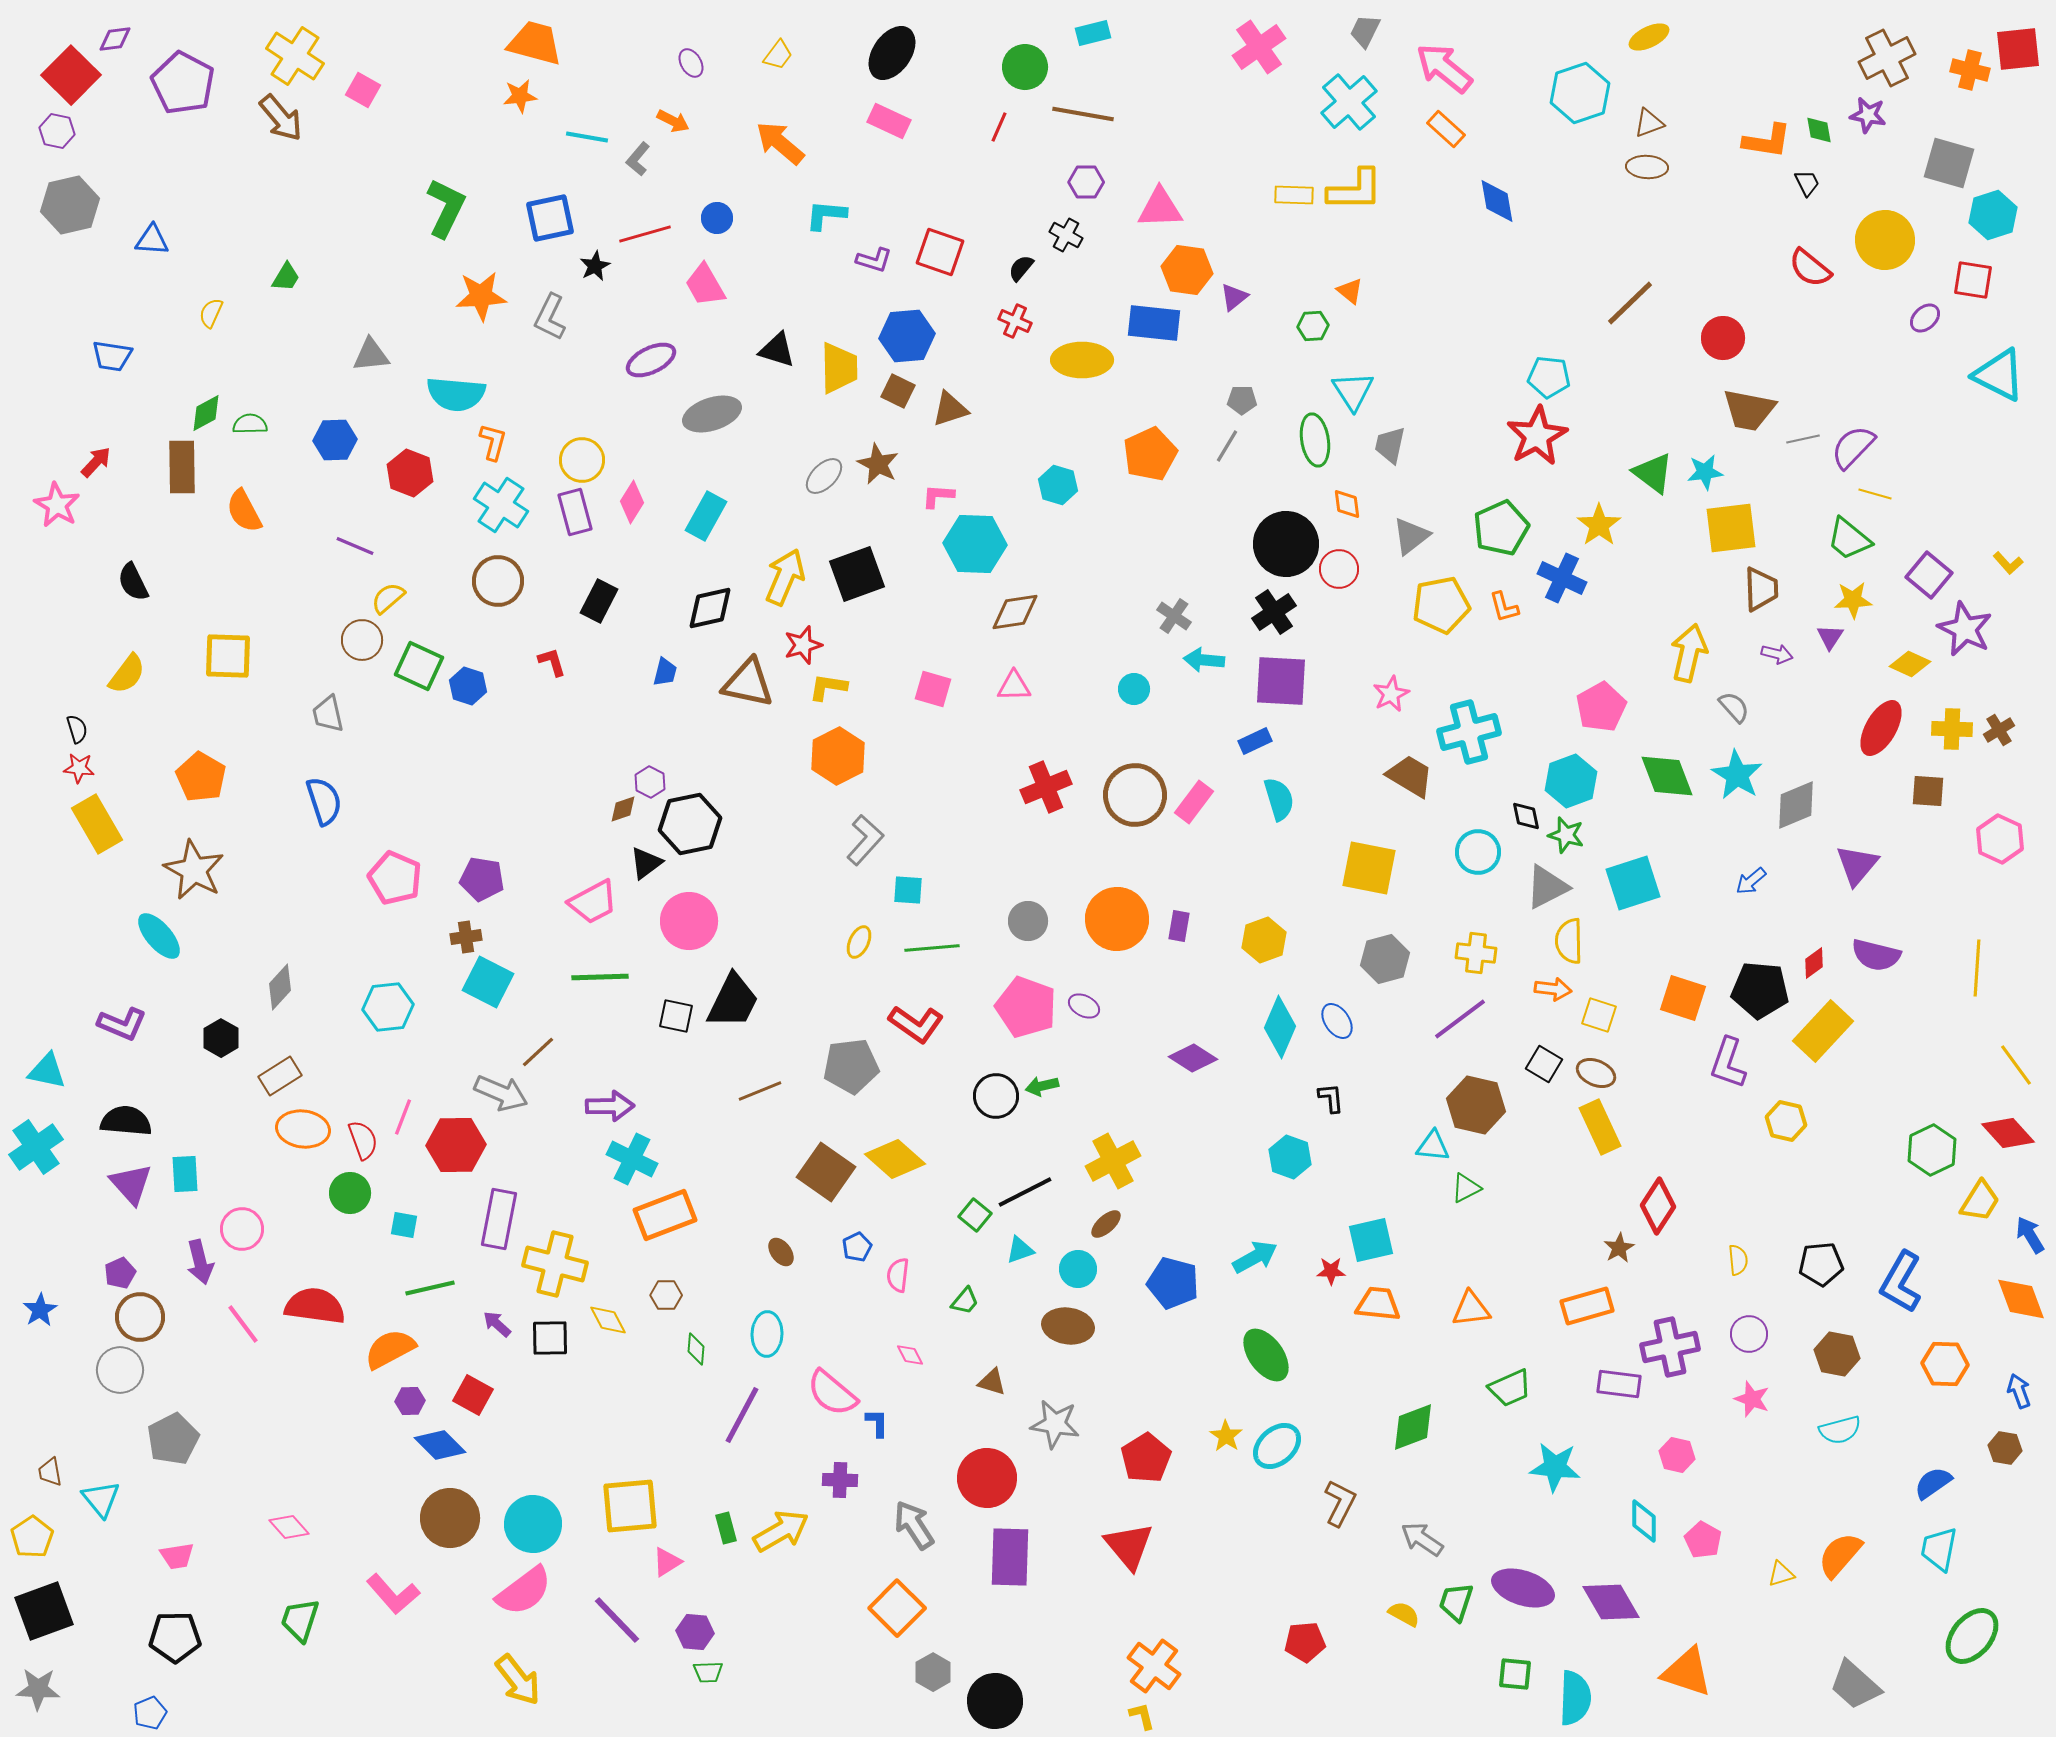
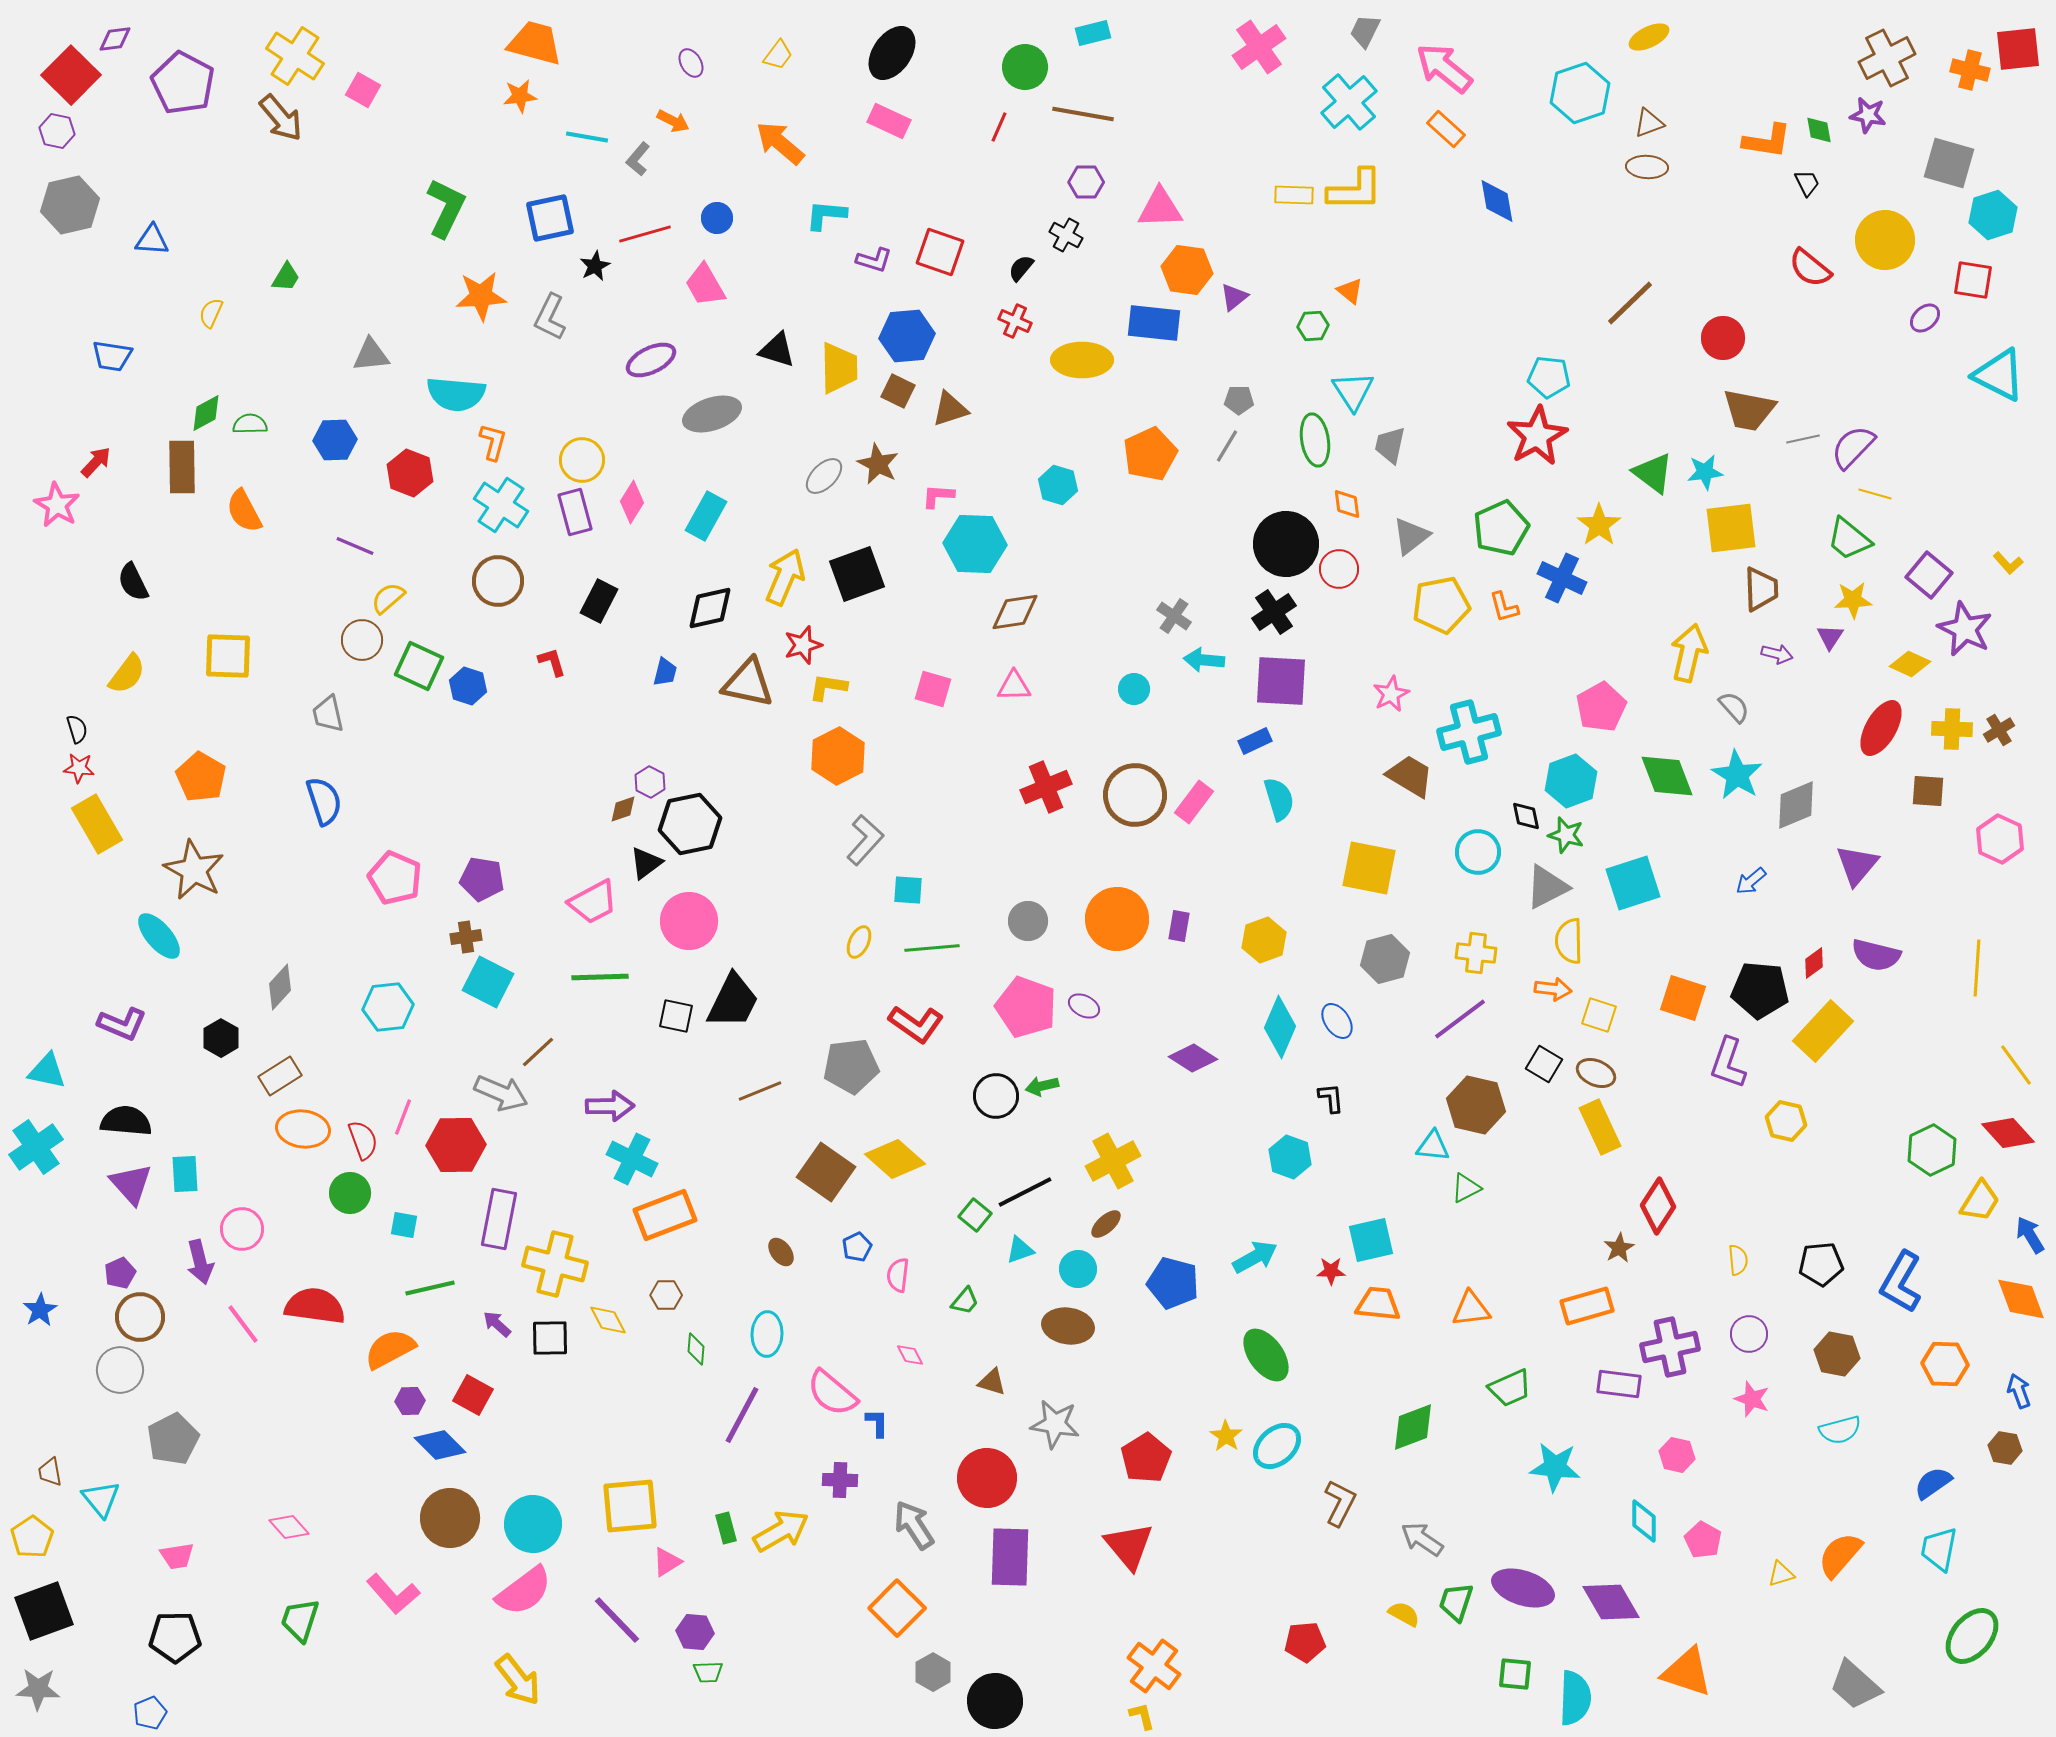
gray pentagon at (1242, 400): moved 3 px left
